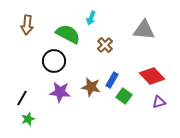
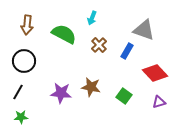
cyan arrow: moved 1 px right
gray triangle: rotated 15 degrees clockwise
green semicircle: moved 4 px left
brown cross: moved 6 px left
black circle: moved 30 px left
red diamond: moved 3 px right, 3 px up
blue rectangle: moved 15 px right, 29 px up
purple star: moved 1 px right, 1 px down
black line: moved 4 px left, 6 px up
green star: moved 7 px left, 2 px up; rotated 16 degrees clockwise
